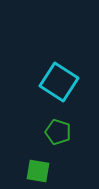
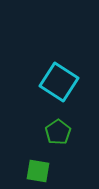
green pentagon: rotated 20 degrees clockwise
